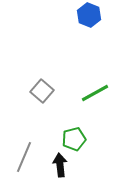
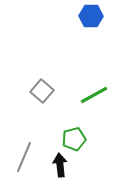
blue hexagon: moved 2 px right, 1 px down; rotated 20 degrees counterclockwise
green line: moved 1 px left, 2 px down
